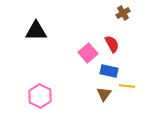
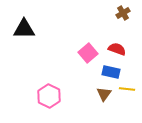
black triangle: moved 12 px left, 2 px up
red semicircle: moved 5 px right, 5 px down; rotated 42 degrees counterclockwise
blue rectangle: moved 2 px right, 1 px down
yellow line: moved 3 px down
pink hexagon: moved 9 px right
